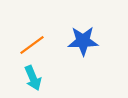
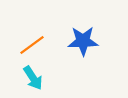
cyan arrow: rotated 10 degrees counterclockwise
